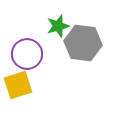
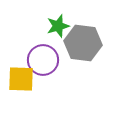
purple circle: moved 16 px right, 6 px down
yellow square: moved 3 px right, 6 px up; rotated 20 degrees clockwise
